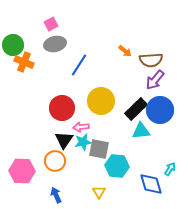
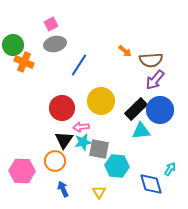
blue arrow: moved 7 px right, 6 px up
